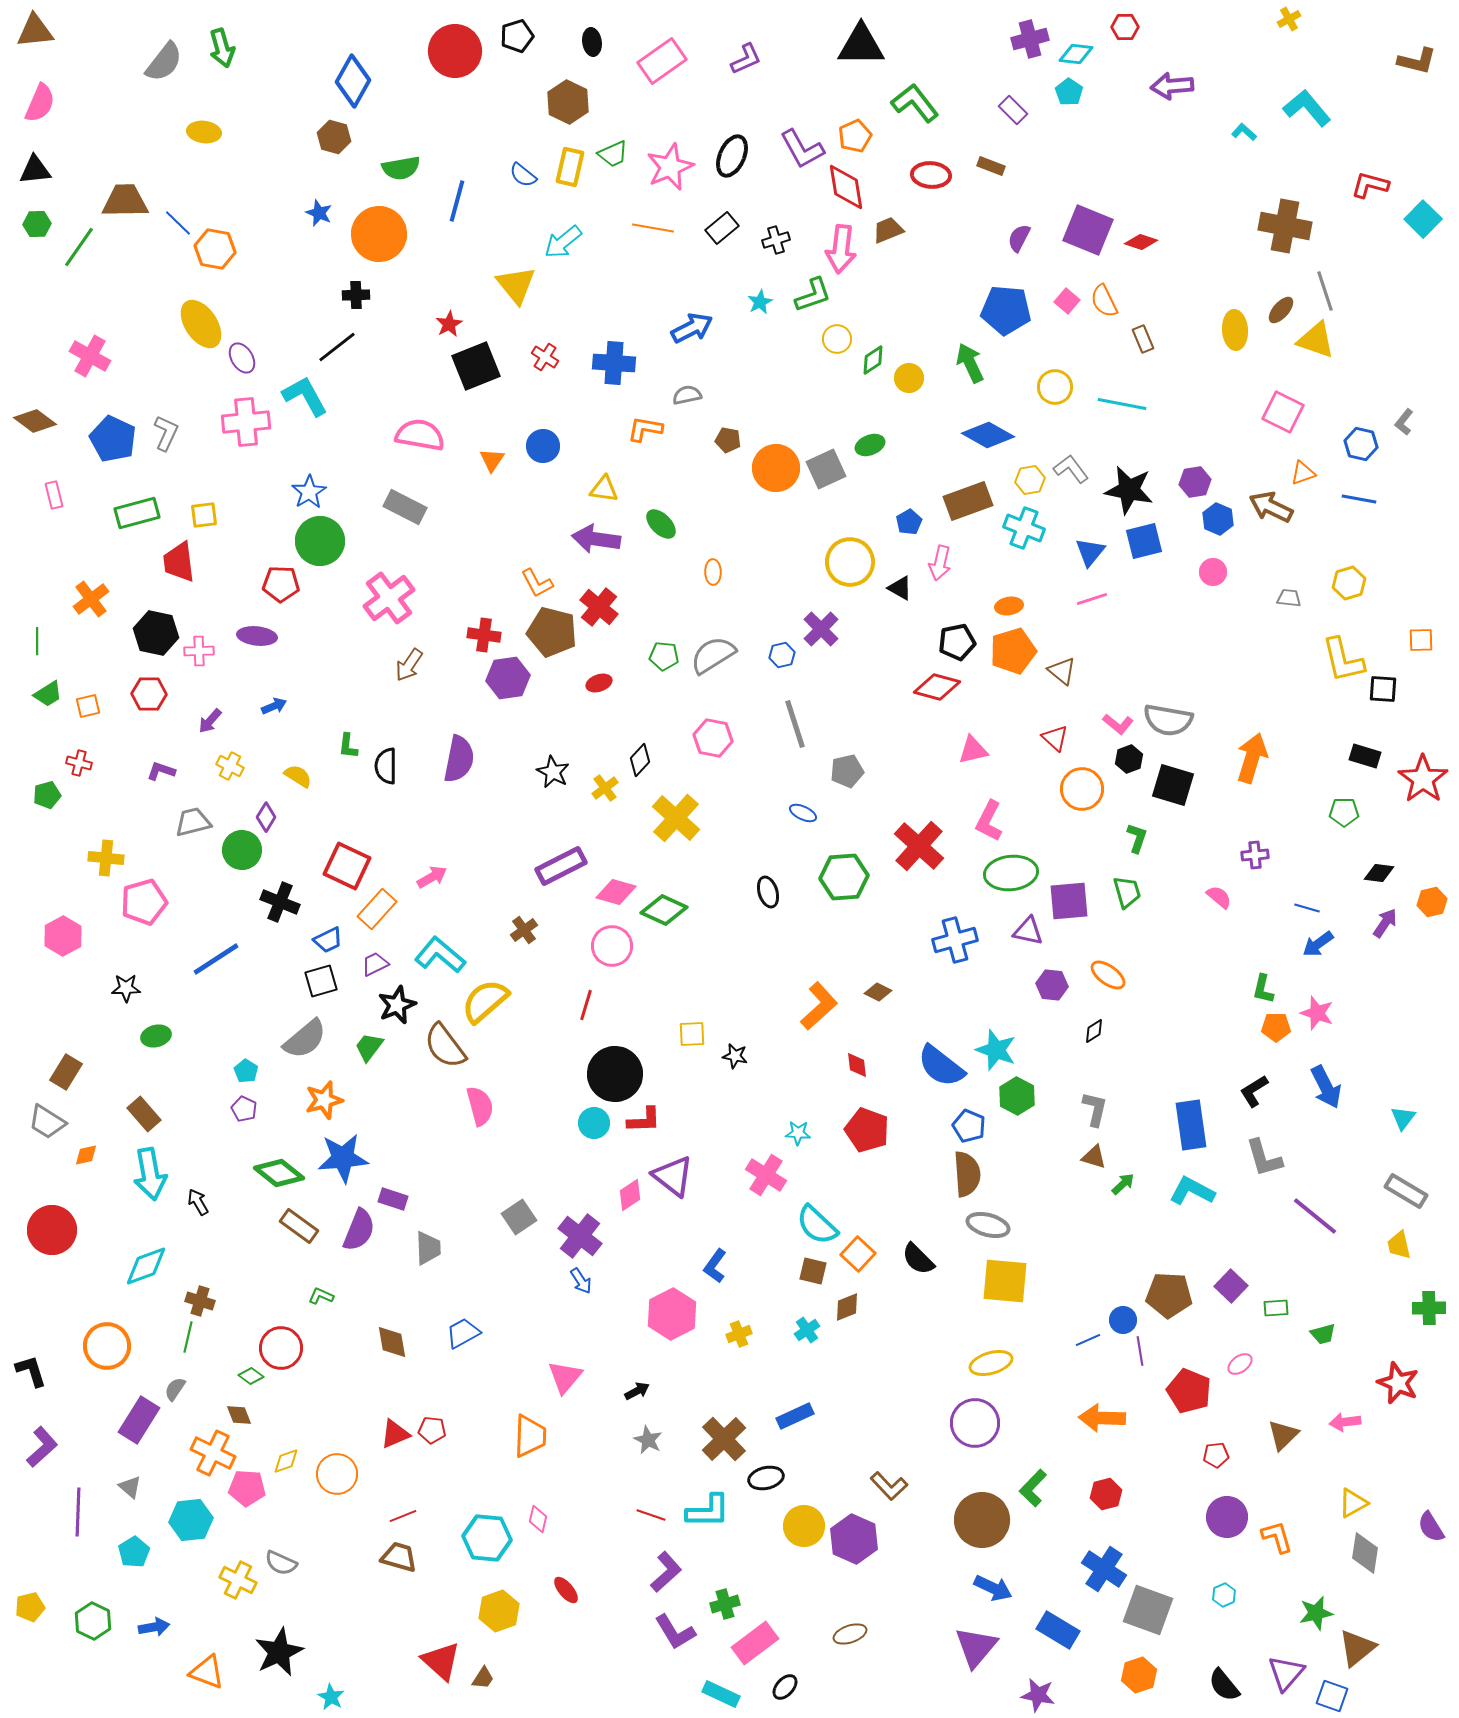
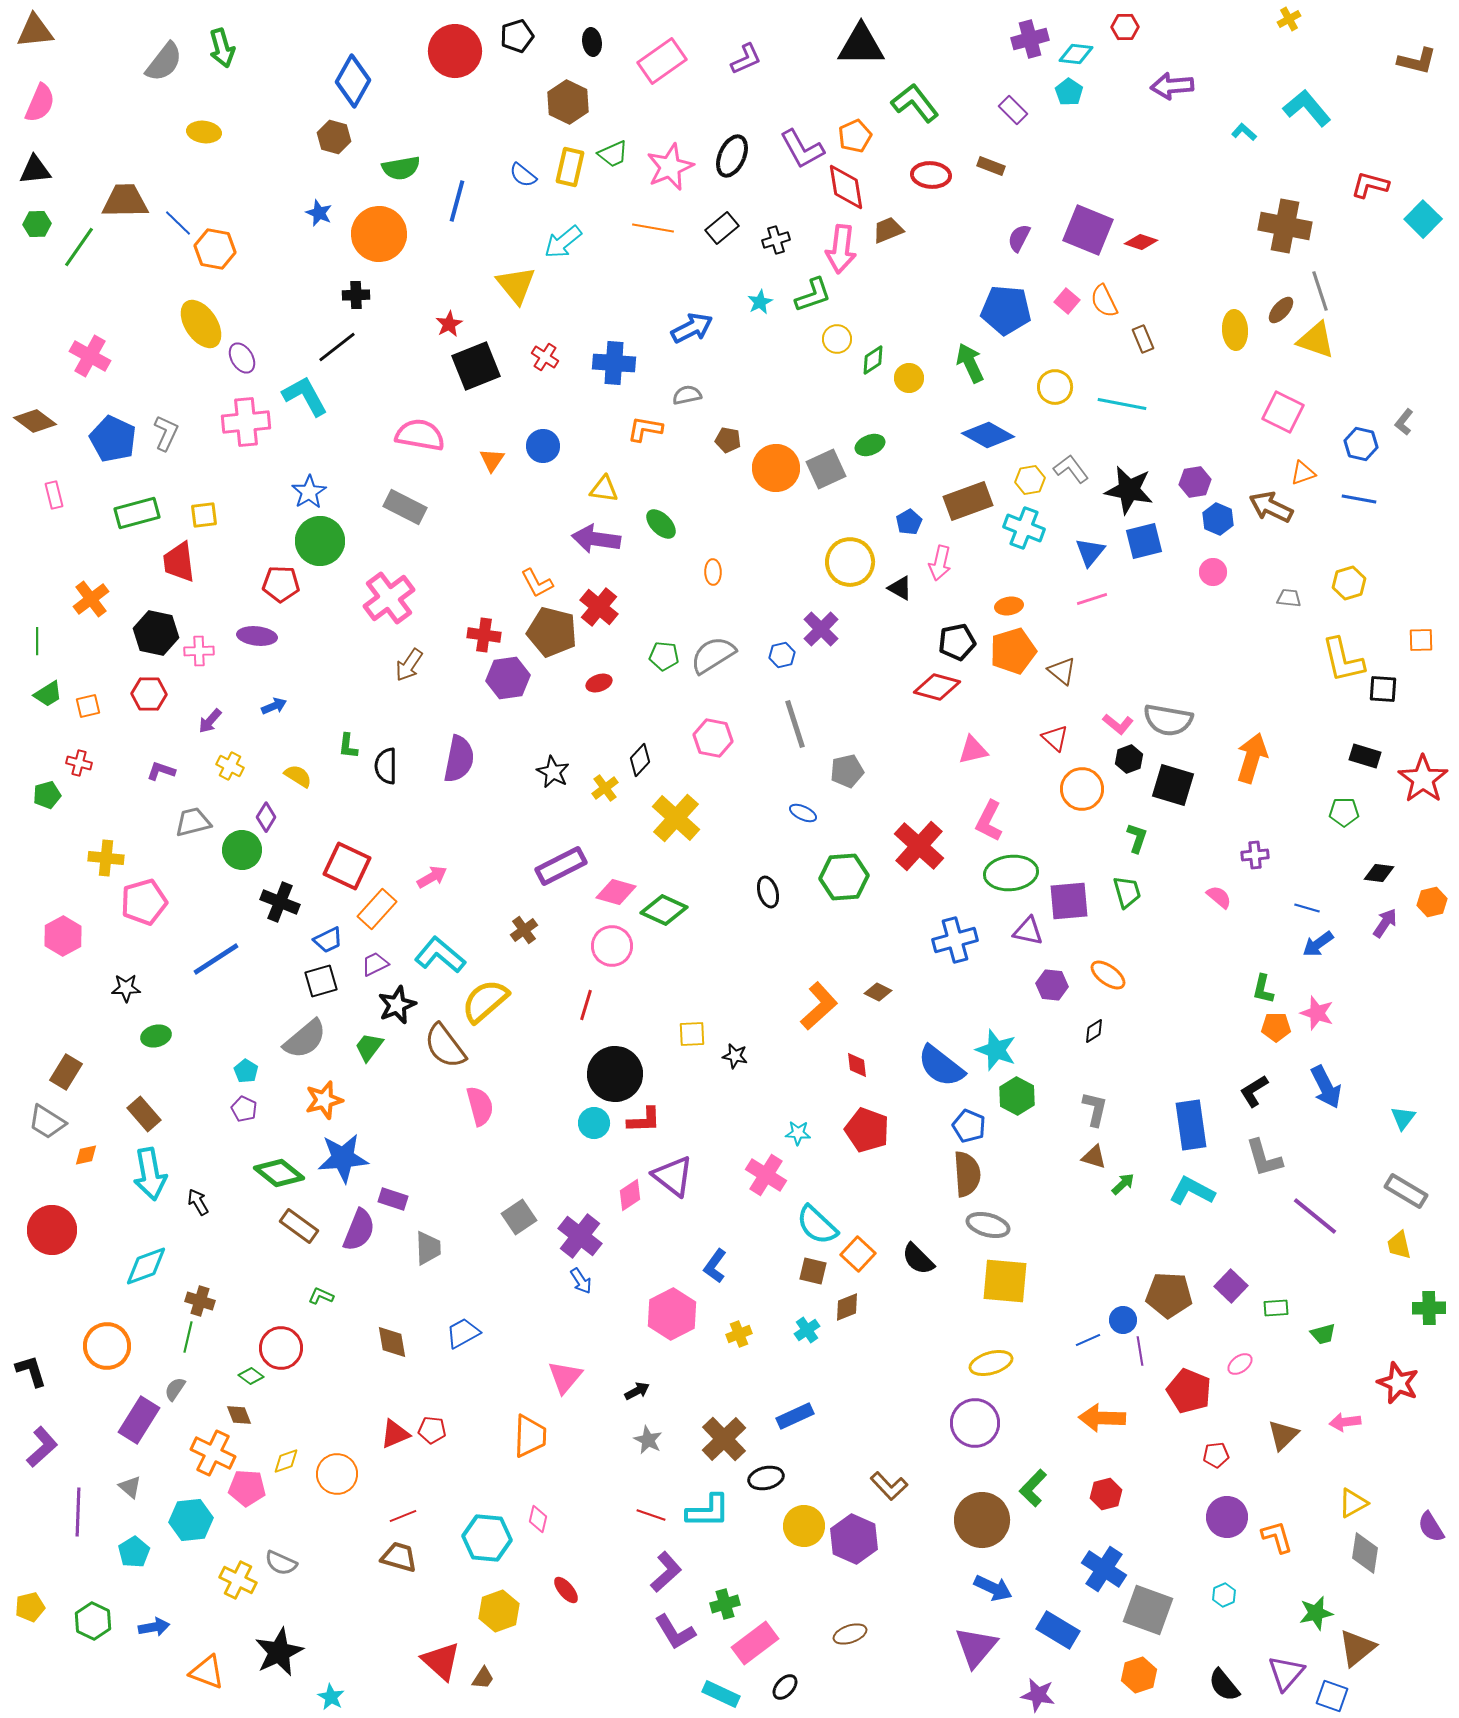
gray line at (1325, 291): moved 5 px left
